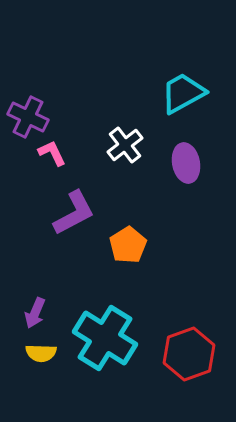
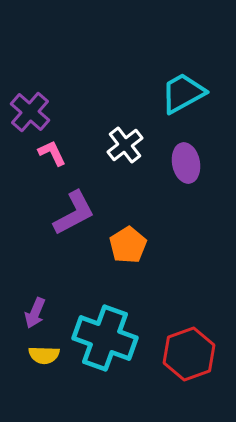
purple cross: moved 2 px right, 5 px up; rotated 15 degrees clockwise
cyan cross: rotated 12 degrees counterclockwise
yellow semicircle: moved 3 px right, 2 px down
